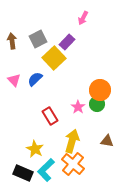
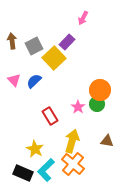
gray square: moved 4 px left, 7 px down
blue semicircle: moved 1 px left, 2 px down
